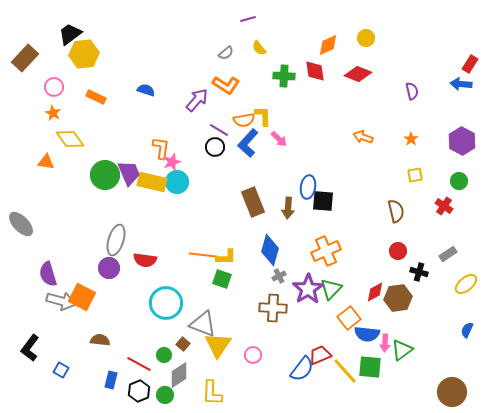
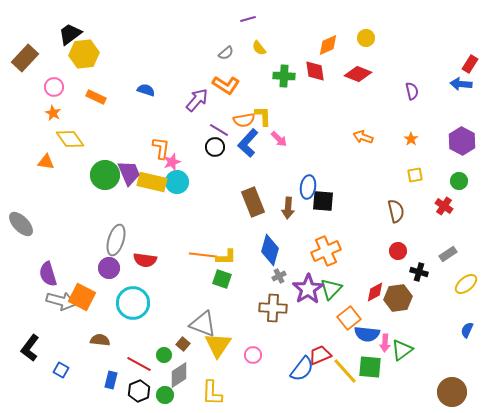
cyan circle at (166, 303): moved 33 px left
